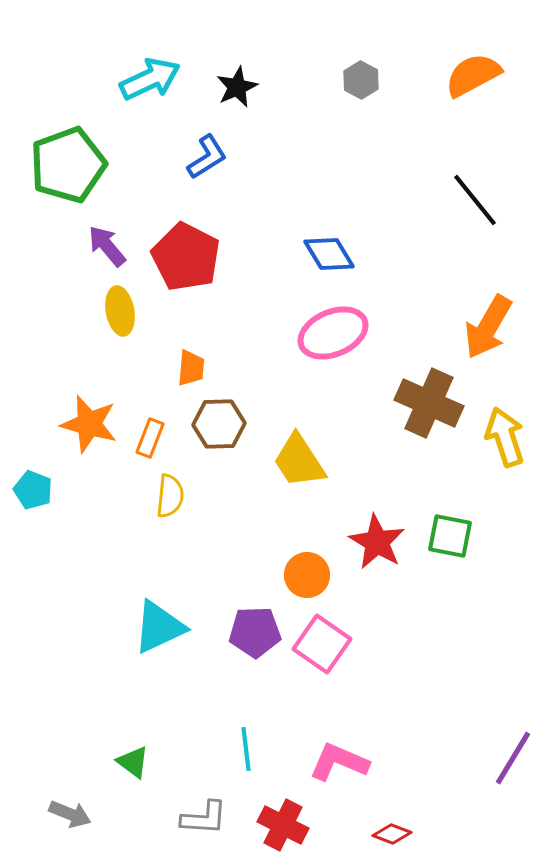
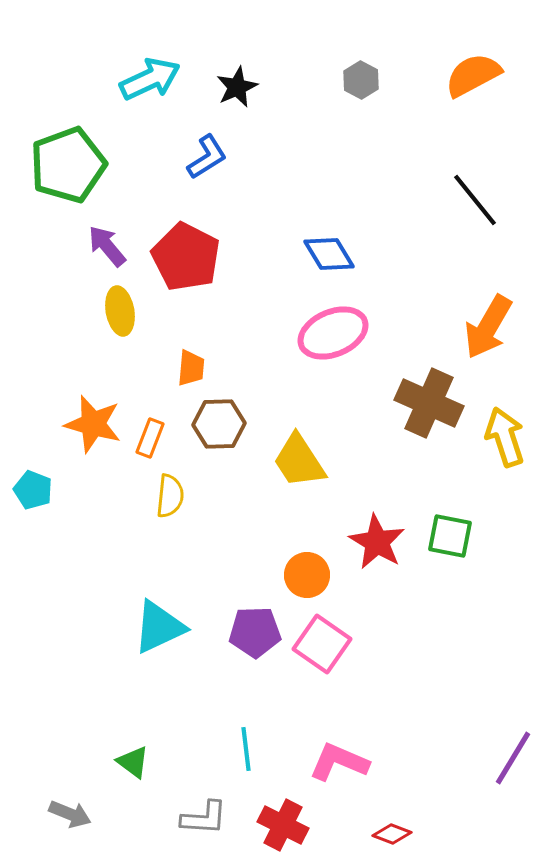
orange star: moved 4 px right
